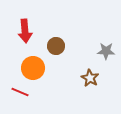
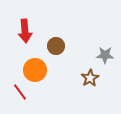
gray star: moved 1 px left, 4 px down
orange circle: moved 2 px right, 2 px down
brown star: rotated 12 degrees clockwise
red line: rotated 30 degrees clockwise
